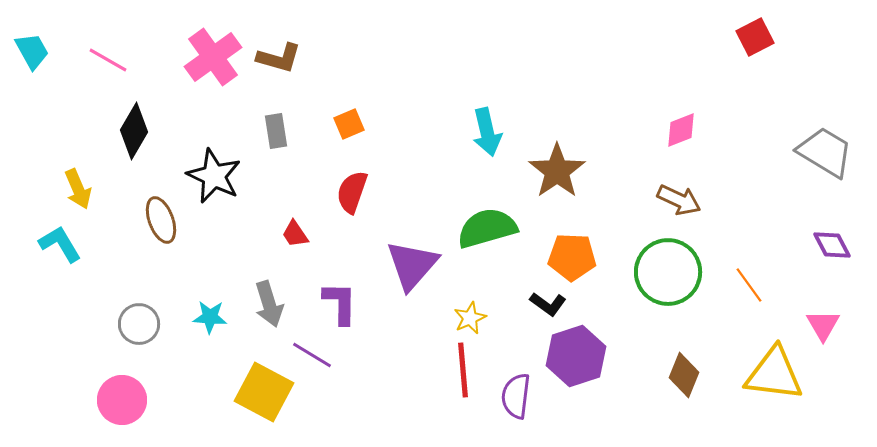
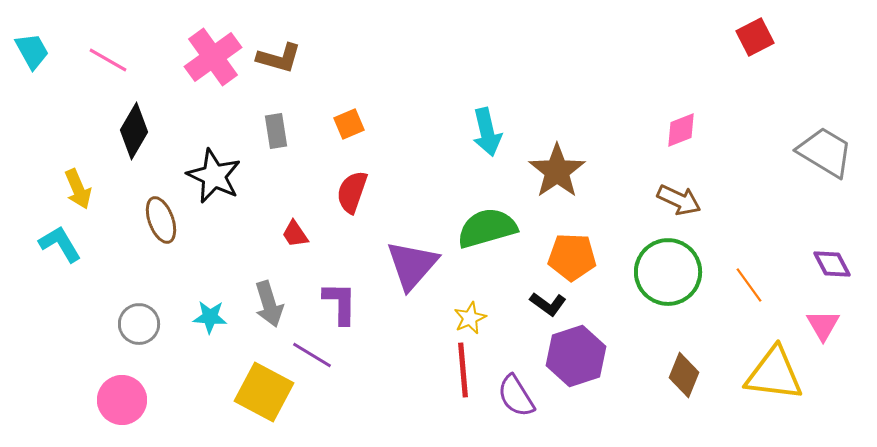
purple diamond: moved 19 px down
purple semicircle: rotated 39 degrees counterclockwise
